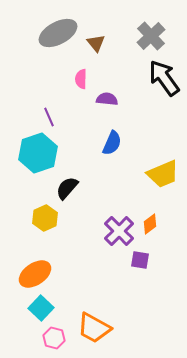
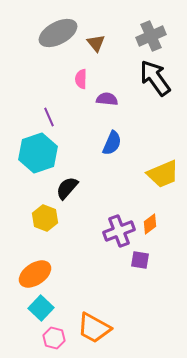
gray cross: rotated 20 degrees clockwise
black arrow: moved 9 px left
yellow hexagon: rotated 15 degrees counterclockwise
purple cross: rotated 24 degrees clockwise
